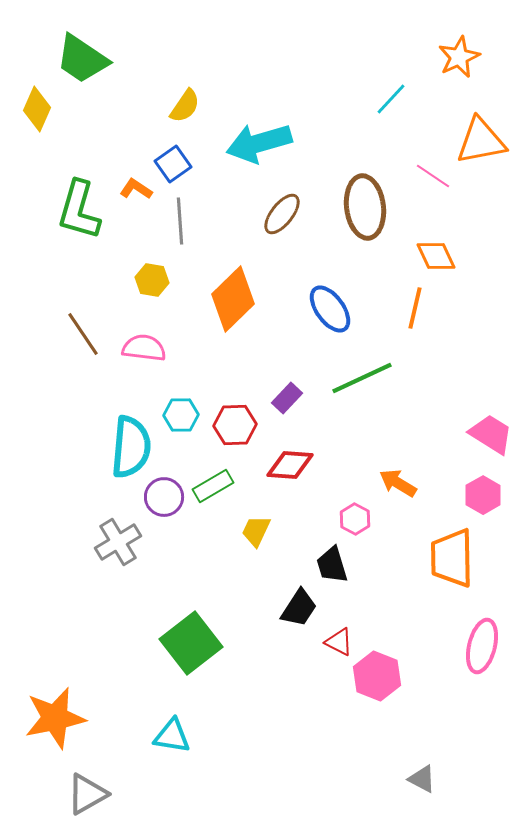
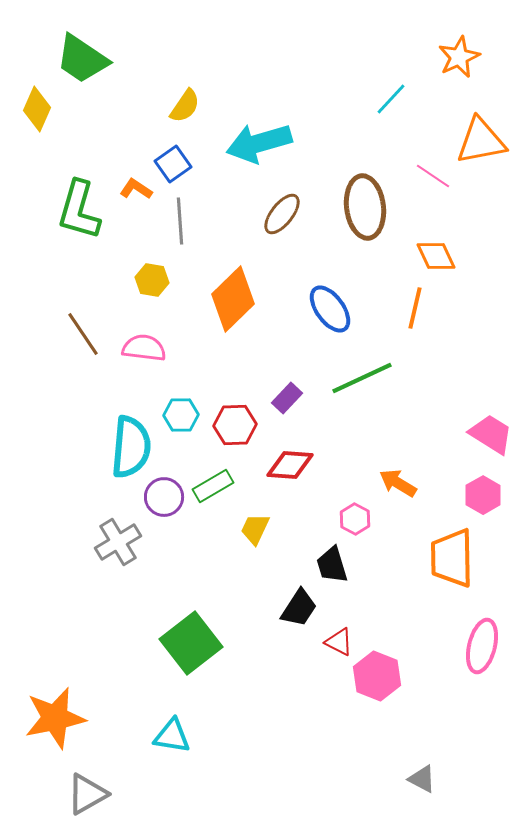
yellow trapezoid at (256, 531): moved 1 px left, 2 px up
